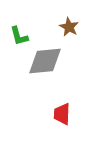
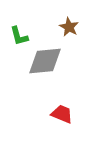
red trapezoid: rotated 110 degrees clockwise
